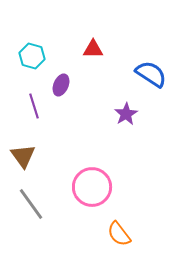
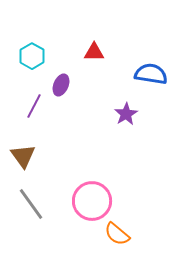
red triangle: moved 1 px right, 3 px down
cyan hexagon: rotated 15 degrees clockwise
blue semicircle: rotated 24 degrees counterclockwise
purple line: rotated 45 degrees clockwise
pink circle: moved 14 px down
orange semicircle: moved 2 px left; rotated 12 degrees counterclockwise
